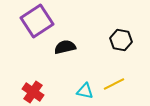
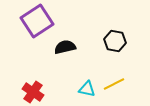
black hexagon: moved 6 px left, 1 px down
cyan triangle: moved 2 px right, 2 px up
